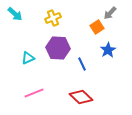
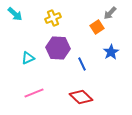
blue star: moved 3 px right, 2 px down
